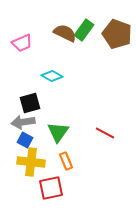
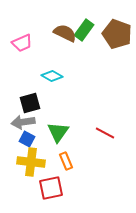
blue square: moved 2 px right, 1 px up
